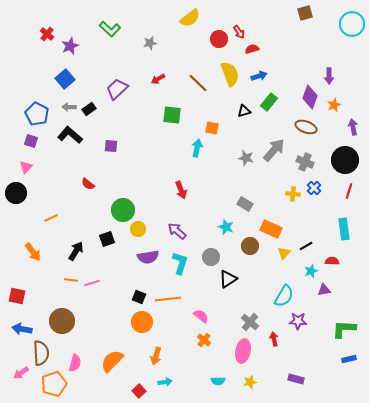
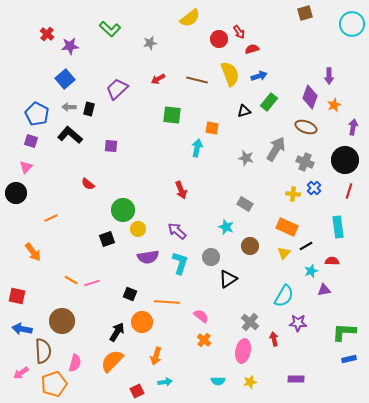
purple star at (70, 46): rotated 18 degrees clockwise
brown line at (198, 83): moved 1 px left, 3 px up; rotated 30 degrees counterclockwise
black rectangle at (89, 109): rotated 40 degrees counterclockwise
purple arrow at (353, 127): rotated 21 degrees clockwise
gray arrow at (274, 150): moved 2 px right, 1 px up; rotated 10 degrees counterclockwise
orange rectangle at (271, 229): moved 16 px right, 2 px up
cyan rectangle at (344, 229): moved 6 px left, 2 px up
black arrow at (76, 251): moved 41 px right, 81 px down
orange line at (71, 280): rotated 24 degrees clockwise
black square at (139, 297): moved 9 px left, 3 px up
orange line at (168, 299): moved 1 px left, 3 px down; rotated 10 degrees clockwise
purple star at (298, 321): moved 2 px down
green L-shape at (344, 329): moved 3 px down
brown semicircle at (41, 353): moved 2 px right, 2 px up
purple rectangle at (296, 379): rotated 14 degrees counterclockwise
red square at (139, 391): moved 2 px left; rotated 16 degrees clockwise
